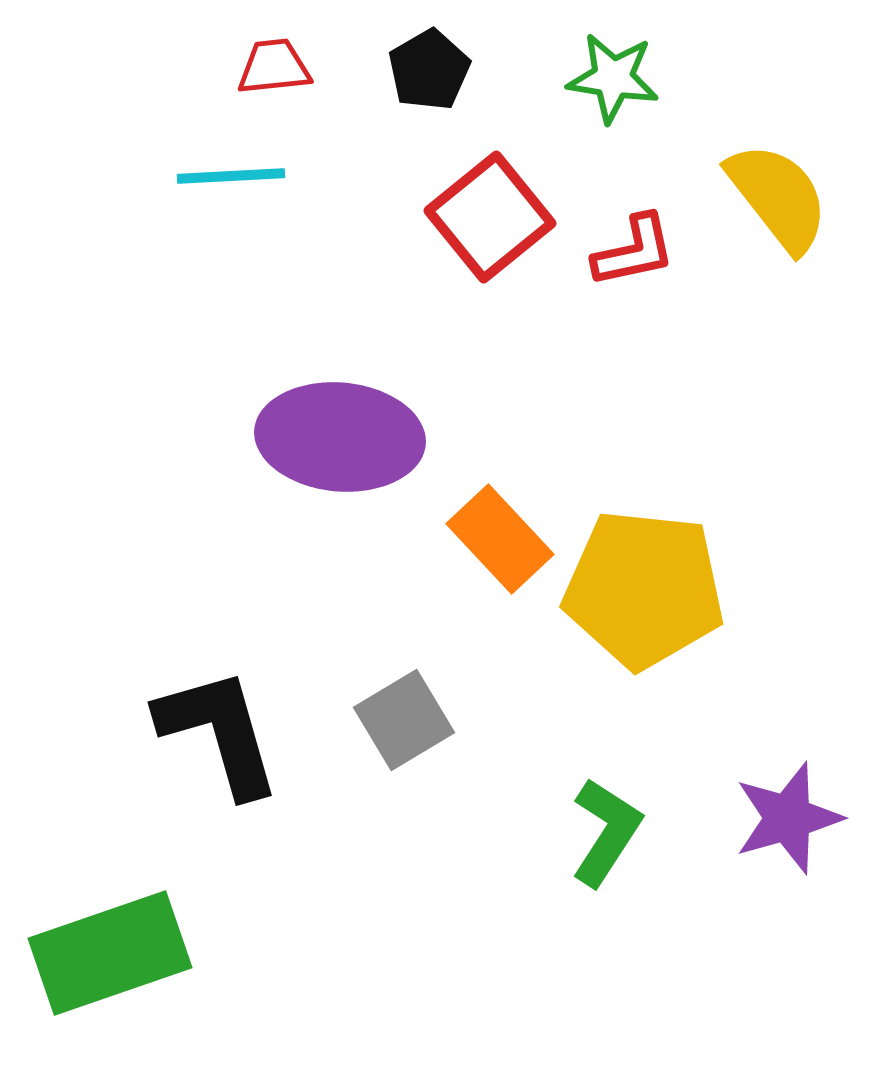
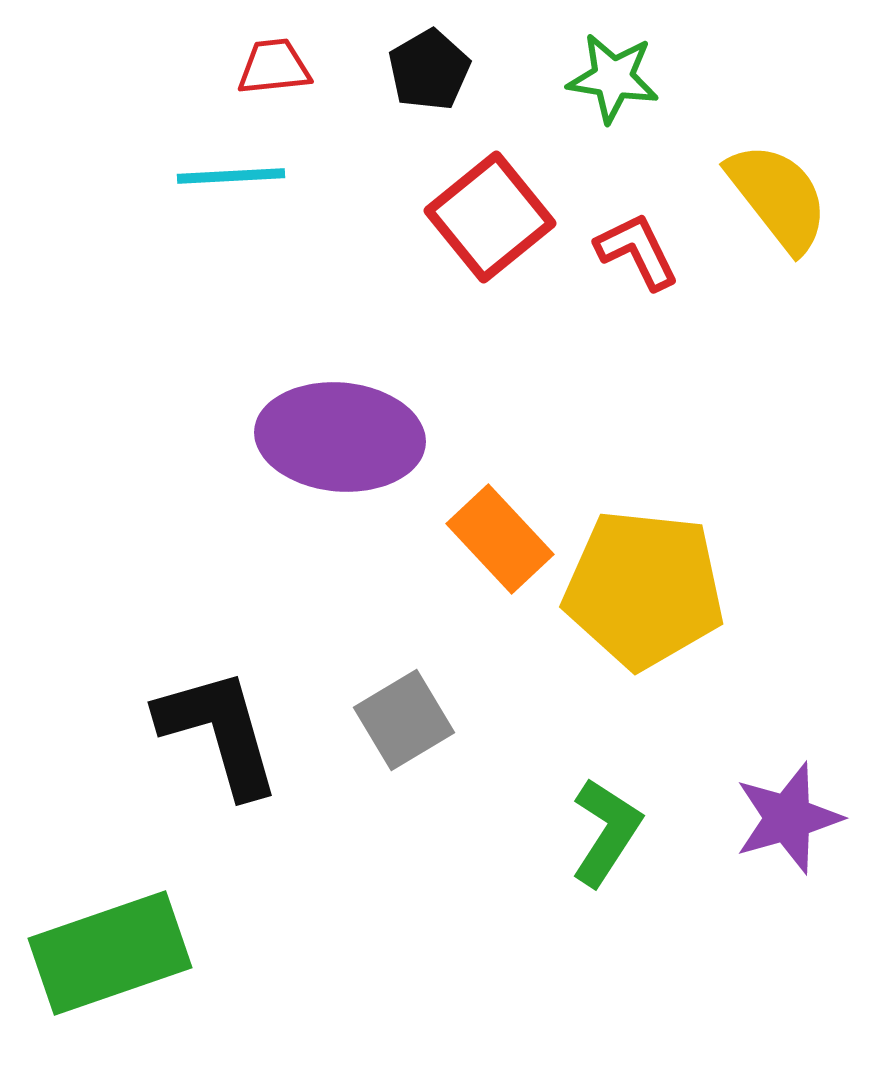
red L-shape: moved 3 px right; rotated 104 degrees counterclockwise
